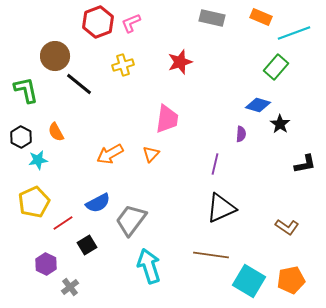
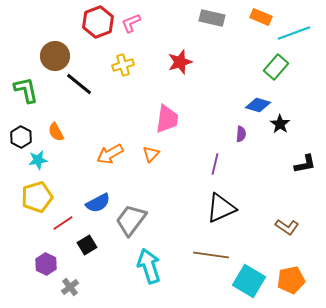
yellow pentagon: moved 3 px right, 5 px up; rotated 8 degrees clockwise
